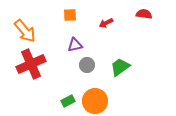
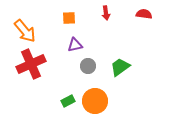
orange square: moved 1 px left, 3 px down
red arrow: moved 10 px up; rotated 72 degrees counterclockwise
gray circle: moved 1 px right, 1 px down
